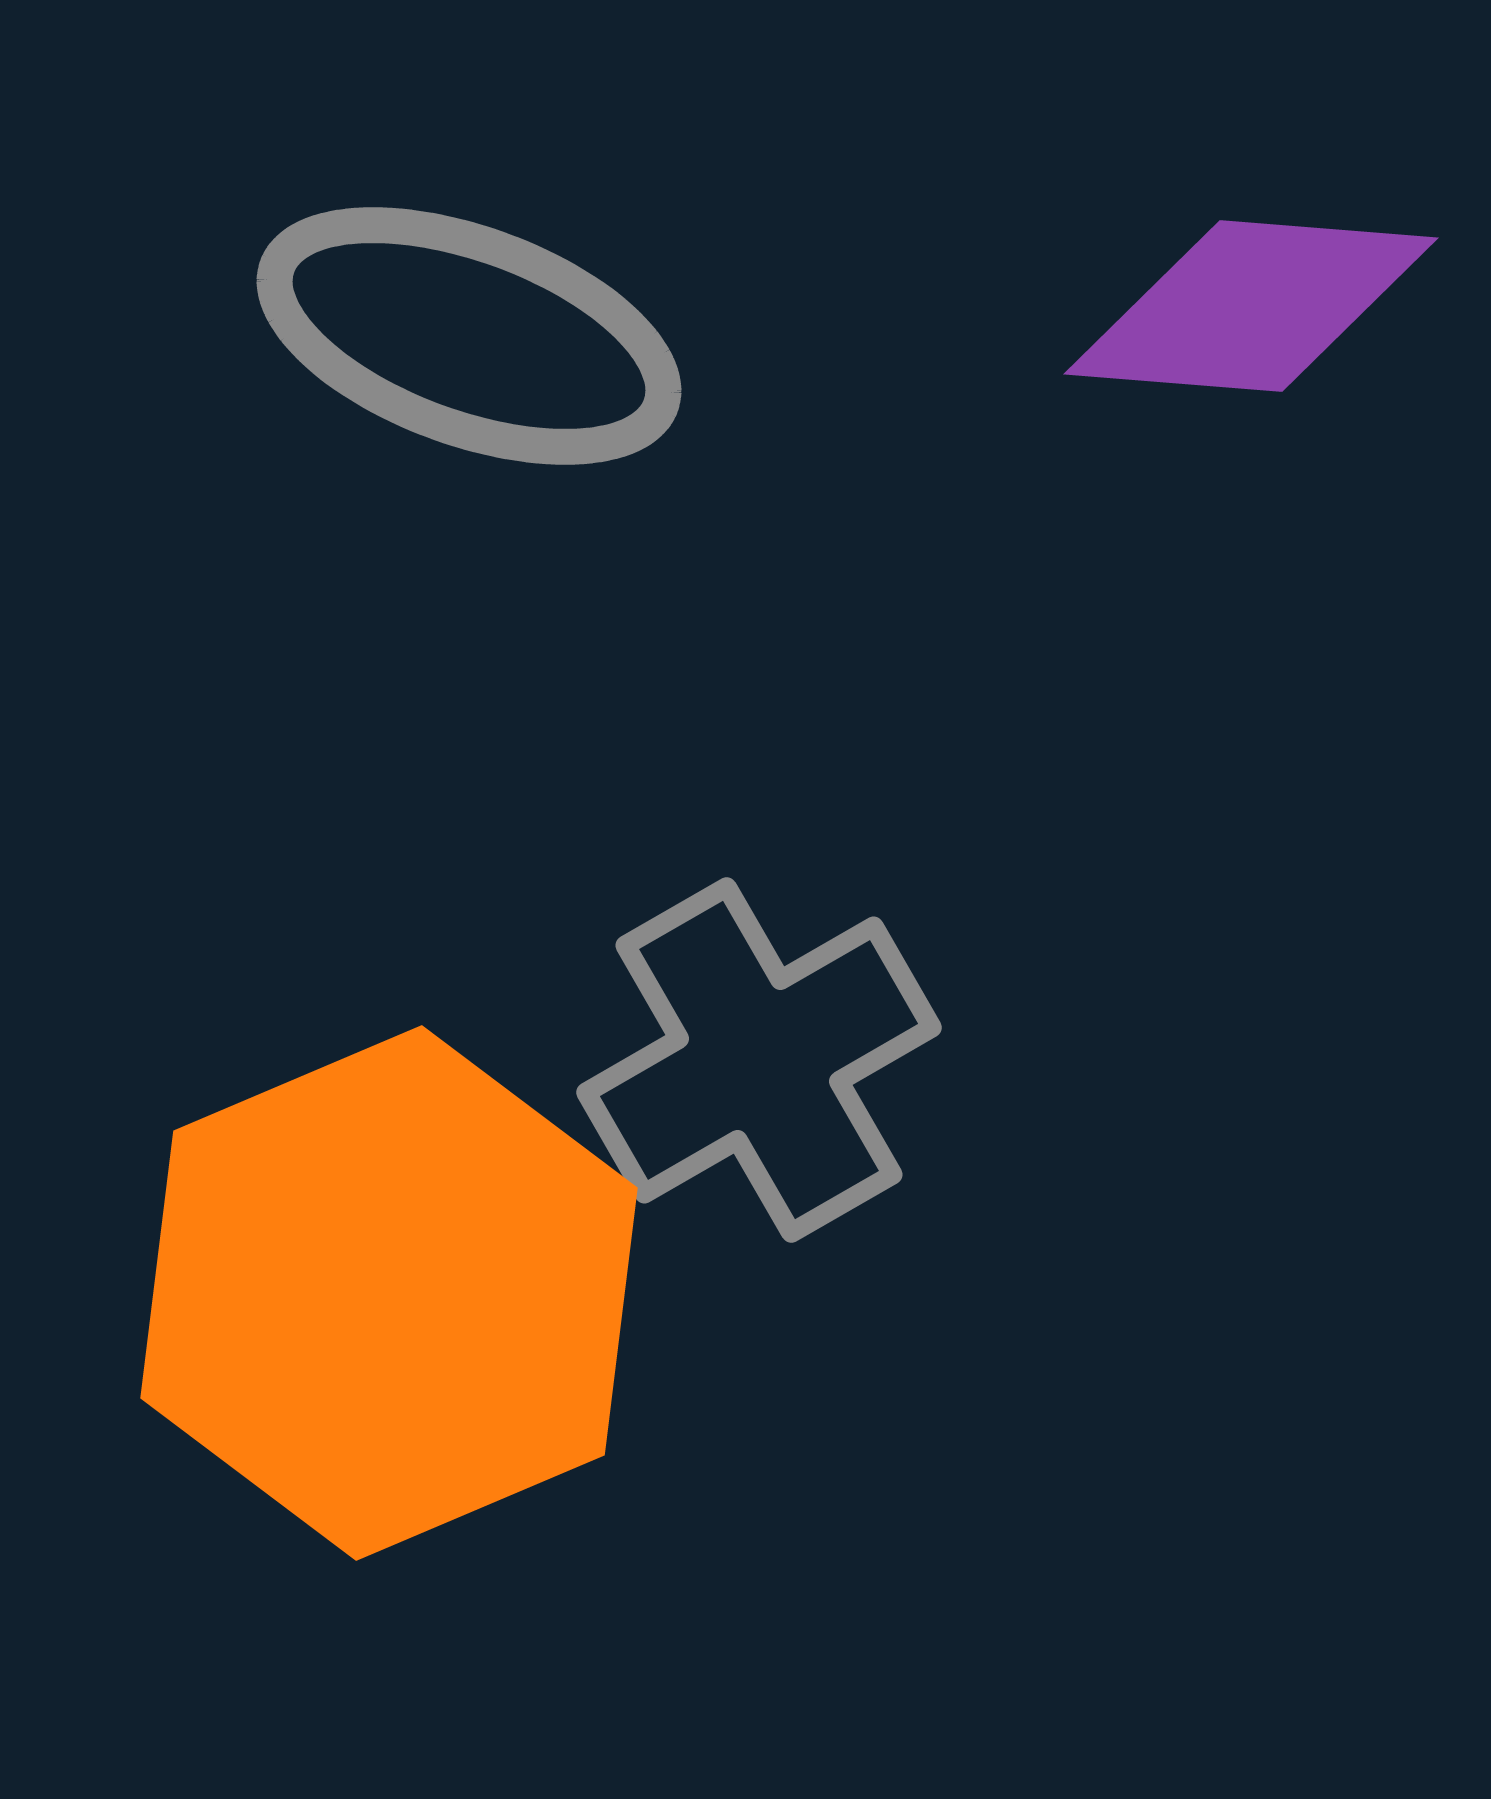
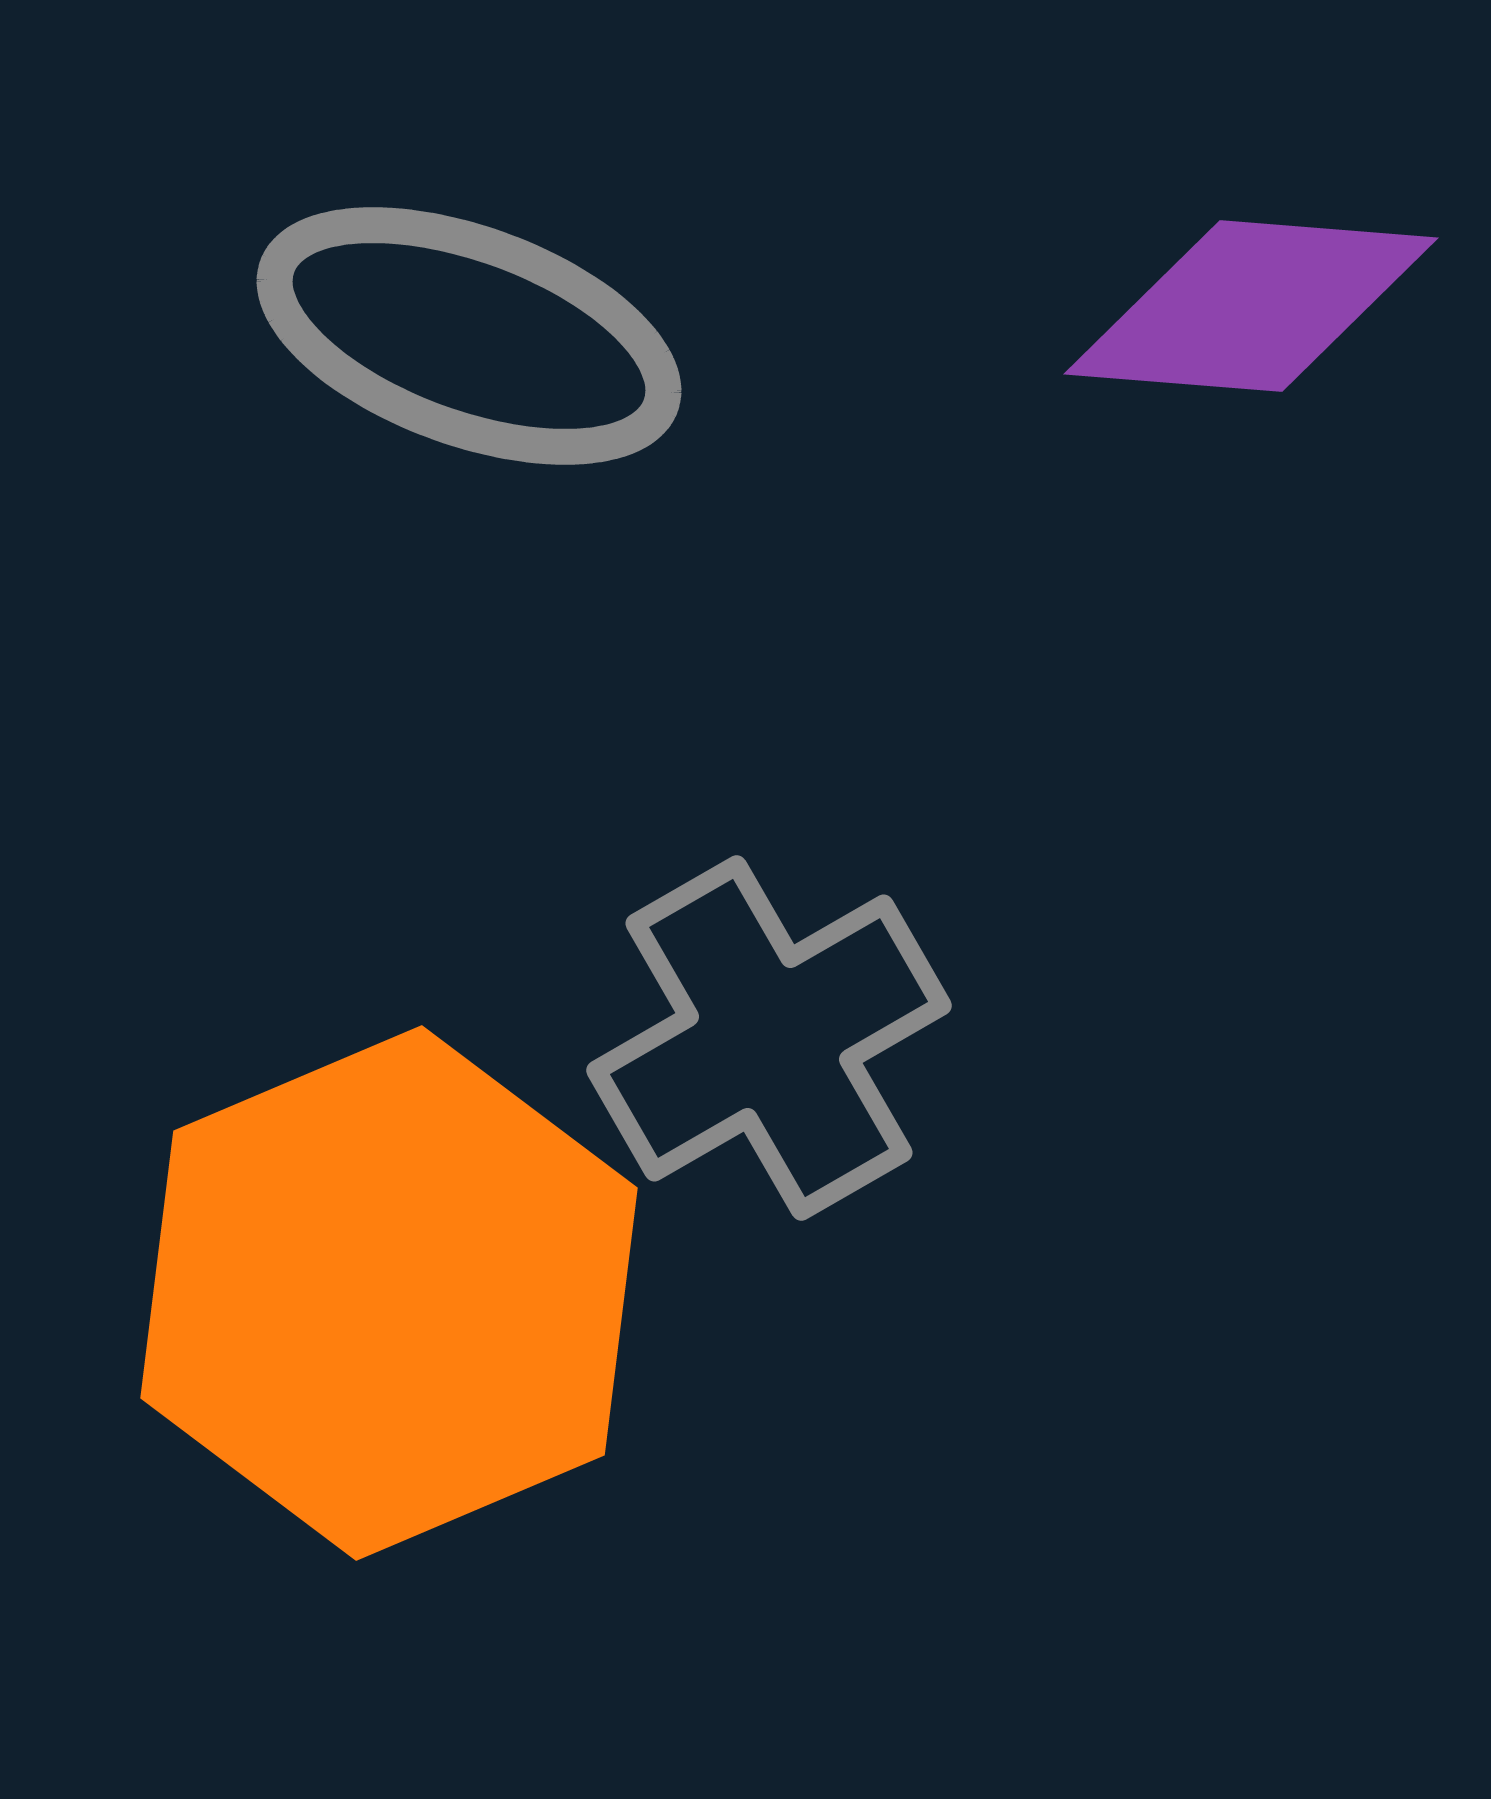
gray cross: moved 10 px right, 22 px up
